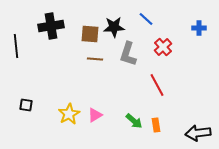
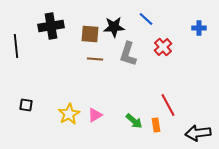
red line: moved 11 px right, 20 px down
